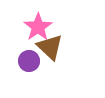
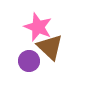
pink star: rotated 16 degrees counterclockwise
